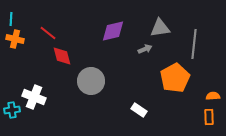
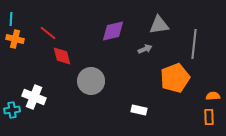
gray triangle: moved 1 px left, 3 px up
orange pentagon: rotated 8 degrees clockwise
white rectangle: rotated 21 degrees counterclockwise
